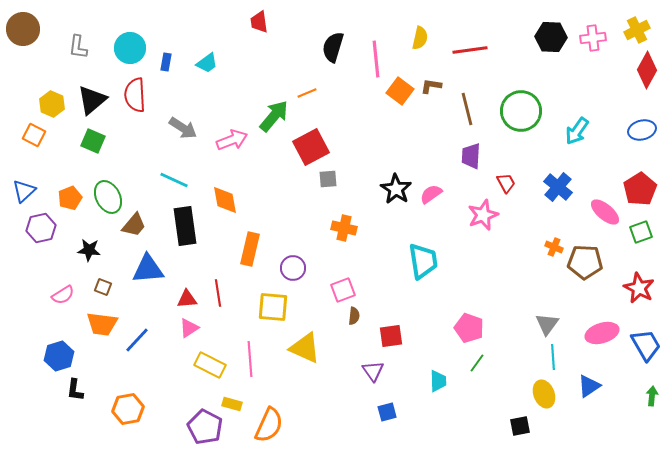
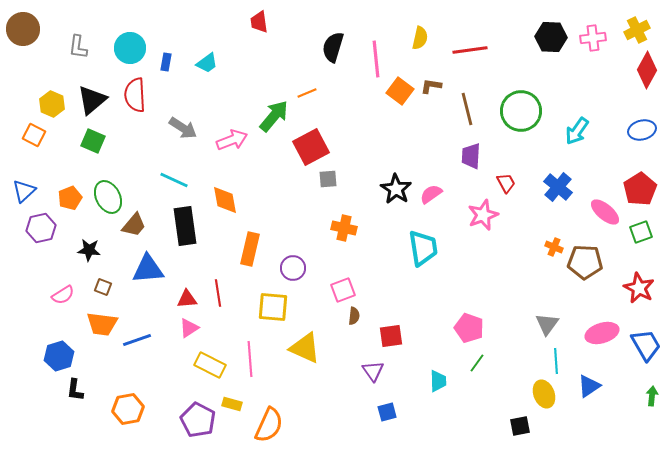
cyan trapezoid at (423, 261): moved 13 px up
blue line at (137, 340): rotated 28 degrees clockwise
cyan line at (553, 357): moved 3 px right, 4 px down
purple pentagon at (205, 427): moved 7 px left, 7 px up
